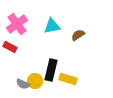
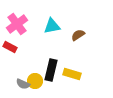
yellow rectangle: moved 4 px right, 5 px up
